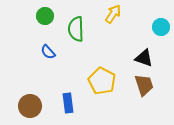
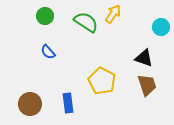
green semicircle: moved 10 px right, 7 px up; rotated 125 degrees clockwise
brown trapezoid: moved 3 px right
brown circle: moved 2 px up
